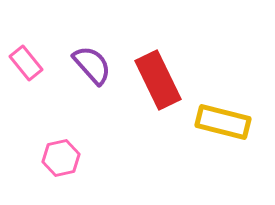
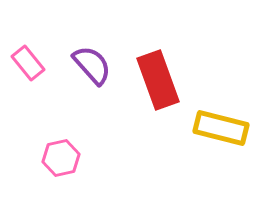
pink rectangle: moved 2 px right
red rectangle: rotated 6 degrees clockwise
yellow rectangle: moved 2 px left, 6 px down
